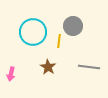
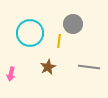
gray circle: moved 2 px up
cyan circle: moved 3 px left, 1 px down
brown star: rotated 14 degrees clockwise
